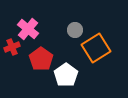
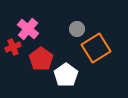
gray circle: moved 2 px right, 1 px up
red cross: moved 1 px right
